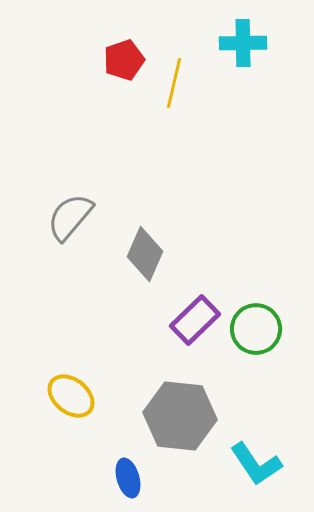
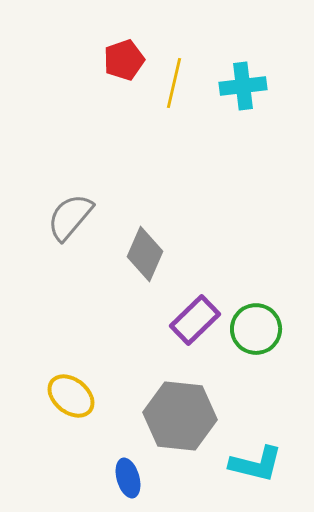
cyan cross: moved 43 px down; rotated 6 degrees counterclockwise
cyan L-shape: rotated 42 degrees counterclockwise
